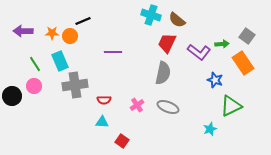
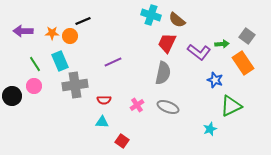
purple line: moved 10 px down; rotated 24 degrees counterclockwise
